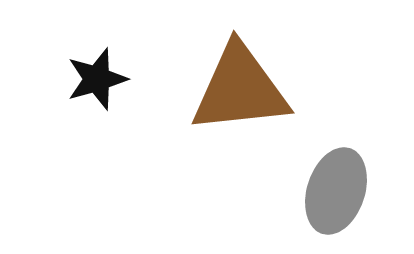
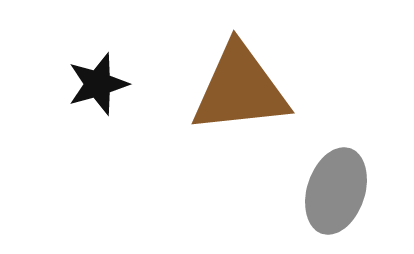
black star: moved 1 px right, 5 px down
